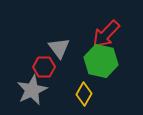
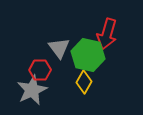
red arrow: moved 1 px right; rotated 28 degrees counterclockwise
green hexagon: moved 13 px left, 6 px up
red hexagon: moved 4 px left, 3 px down
yellow diamond: moved 12 px up
